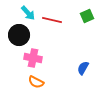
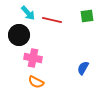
green square: rotated 16 degrees clockwise
